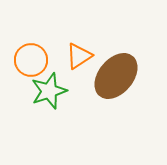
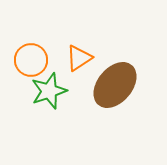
orange triangle: moved 2 px down
brown ellipse: moved 1 px left, 9 px down
